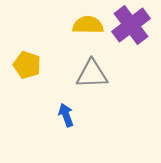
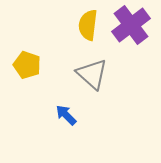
yellow semicircle: rotated 84 degrees counterclockwise
gray triangle: rotated 44 degrees clockwise
blue arrow: rotated 25 degrees counterclockwise
